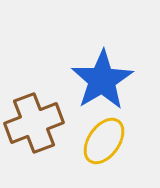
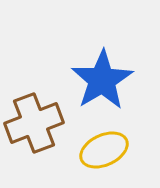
yellow ellipse: moved 9 px down; rotated 30 degrees clockwise
